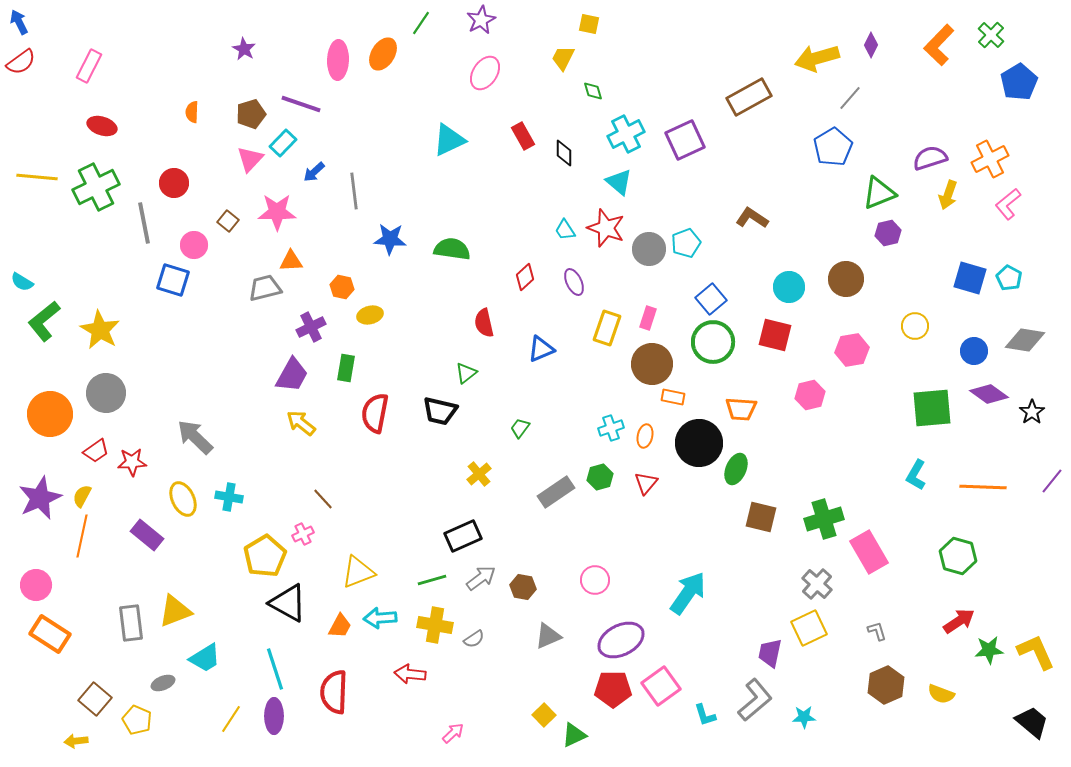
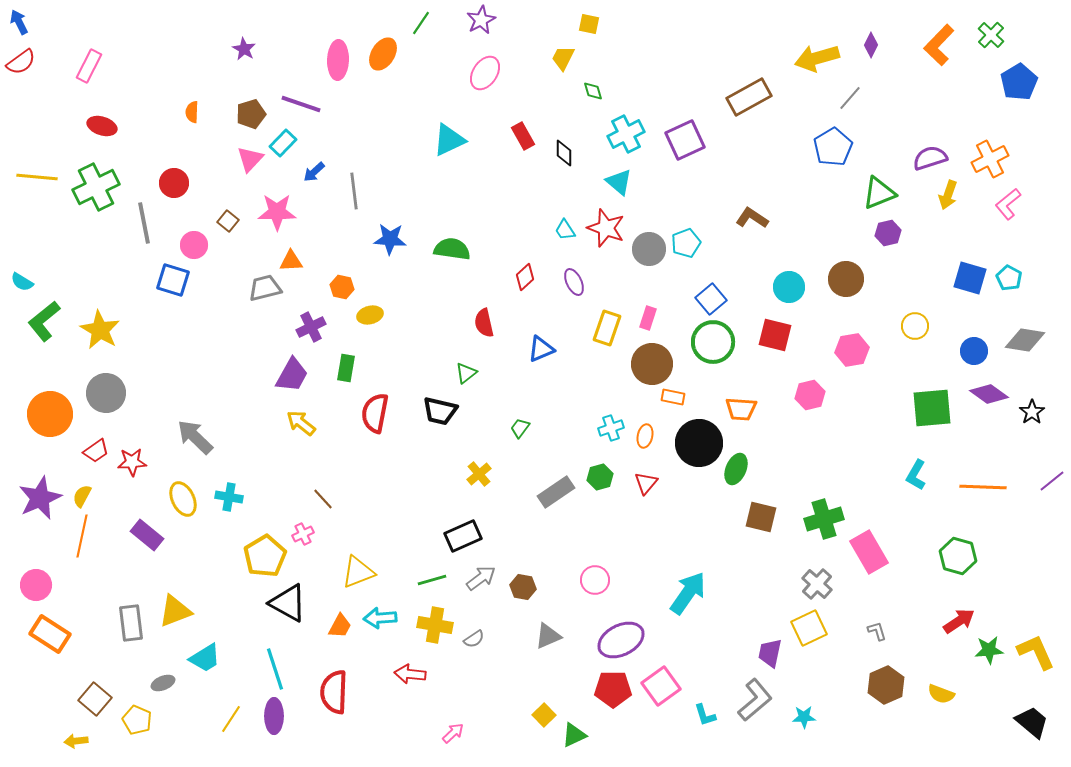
purple line at (1052, 481): rotated 12 degrees clockwise
